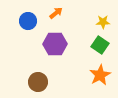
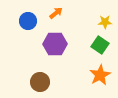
yellow star: moved 2 px right
brown circle: moved 2 px right
